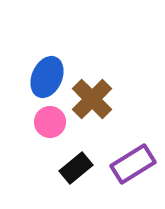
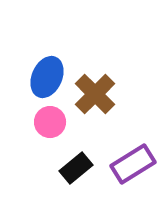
brown cross: moved 3 px right, 5 px up
